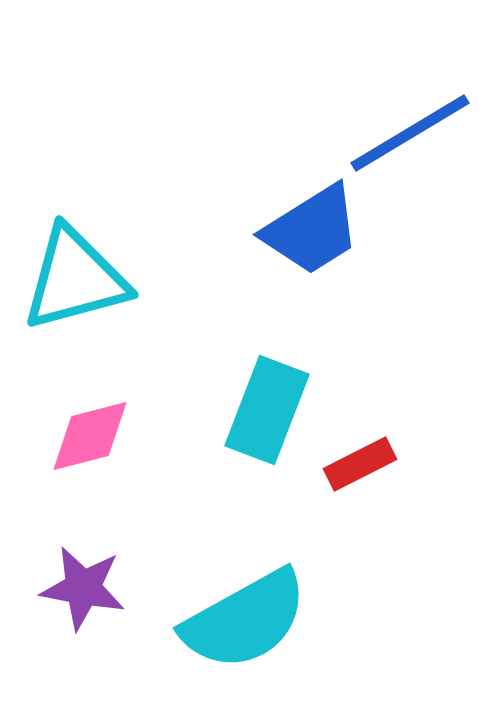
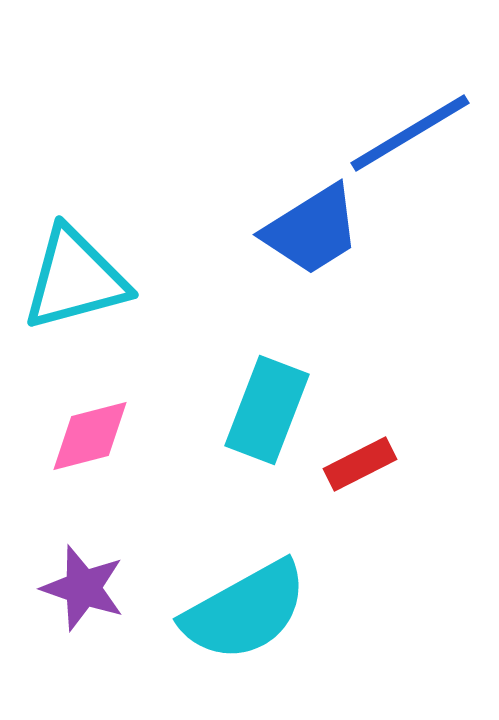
purple star: rotated 8 degrees clockwise
cyan semicircle: moved 9 px up
